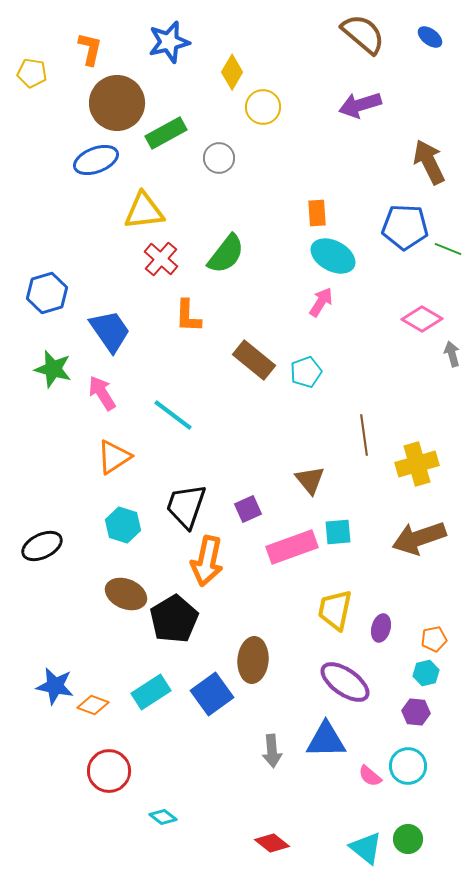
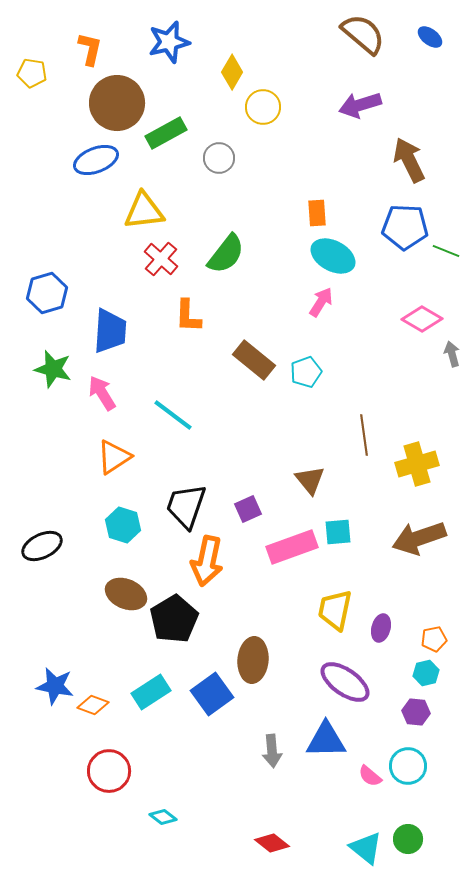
brown arrow at (429, 162): moved 20 px left, 2 px up
green line at (448, 249): moved 2 px left, 2 px down
blue trapezoid at (110, 331): rotated 39 degrees clockwise
